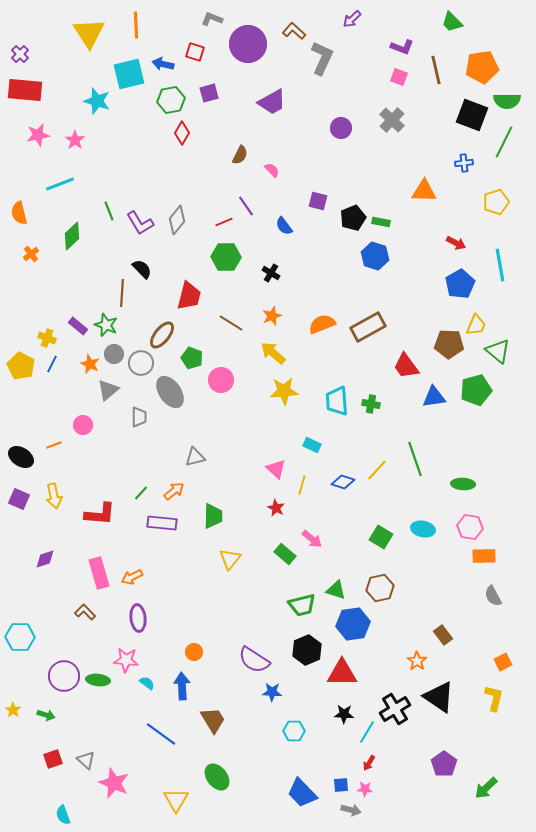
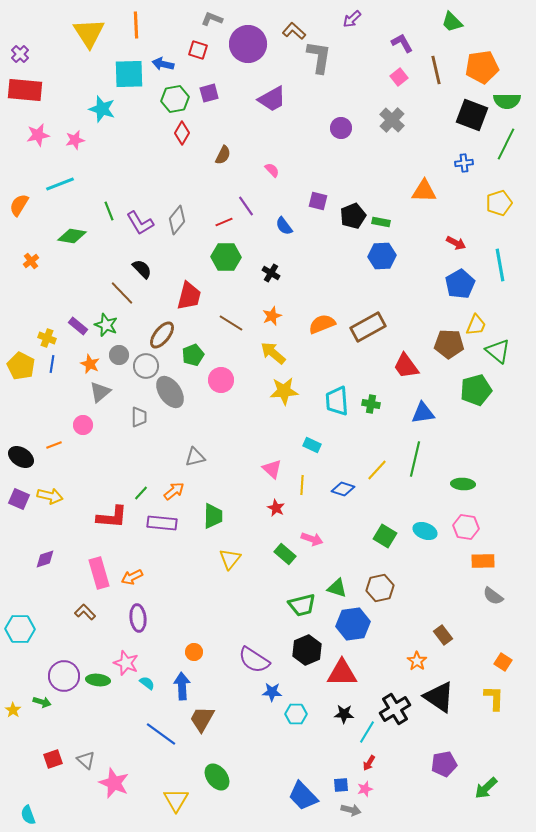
purple L-shape at (402, 47): moved 4 px up; rotated 140 degrees counterclockwise
red square at (195, 52): moved 3 px right, 2 px up
gray L-shape at (322, 58): moved 3 px left, 1 px up; rotated 16 degrees counterclockwise
cyan square at (129, 74): rotated 12 degrees clockwise
pink square at (399, 77): rotated 30 degrees clockwise
green hexagon at (171, 100): moved 4 px right, 1 px up
cyan star at (97, 101): moved 5 px right, 8 px down
purple trapezoid at (272, 102): moved 3 px up
pink star at (75, 140): rotated 24 degrees clockwise
green line at (504, 142): moved 2 px right, 2 px down
brown semicircle at (240, 155): moved 17 px left
yellow pentagon at (496, 202): moved 3 px right, 1 px down
orange semicircle at (19, 213): moved 8 px up; rotated 45 degrees clockwise
black pentagon at (353, 218): moved 2 px up
green diamond at (72, 236): rotated 52 degrees clockwise
orange cross at (31, 254): moved 7 px down
blue hexagon at (375, 256): moved 7 px right; rotated 20 degrees counterclockwise
brown line at (122, 293): rotated 48 degrees counterclockwise
gray circle at (114, 354): moved 5 px right, 1 px down
green pentagon at (192, 358): moved 1 px right, 3 px up; rotated 30 degrees clockwise
gray circle at (141, 363): moved 5 px right, 3 px down
blue line at (52, 364): rotated 18 degrees counterclockwise
gray triangle at (108, 390): moved 8 px left, 2 px down
blue triangle at (434, 397): moved 11 px left, 16 px down
green line at (415, 459): rotated 32 degrees clockwise
pink triangle at (276, 469): moved 4 px left
blue diamond at (343, 482): moved 7 px down
yellow line at (302, 485): rotated 12 degrees counterclockwise
yellow arrow at (54, 496): moved 4 px left; rotated 65 degrees counterclockwise
red L-shape at (100, 514): moved 12 px right, 3 px down
pink hexagon at (470, 527): moved 4 px left
cyan ellipse at (423, 529): moved 2 px right, 2 px down; rotated 10 degrees clockwise
green square at (381, 537): moved 4 px right, 1 px up
pink arrow at (312, 539): rotated 20 degrees counterclockwise
orange rectangle at (484, 556): moved 1 px left, 5 px down
green triangle at (336, 590): moved 1 px right, 2 px up
gray semicircle at (493, 596): rotated 25 degrees counterclockwise
cyan hexagon at (20, 637): moved 8 px up
pink star at (126, 660): moved 3 px down; rotated 15 degrees clockwise
orange square at (503, 662): rotated 30 degrees counterclockwise
yellow L-shape at (494, 698): rotated 12 degrees counterclockwise
green arrow at (46, 715): moved 4 px left, 13 px up
brown trapezoid at (213, 720): moved 11 px left, 1 px up; rotated 120 degrees counterclockwise
cyan hexagon at (294, 731): moved 2 px right, 17 px up
purple pentagon at (444, 764): rotated 25 degrees clockwise
pink star at (365, 789): rotated 21 degrees counterclockwise
blue trapezoid at (302, 793): moved 1 px right, 3 px down
cyan semicircle at (63, 815): moved 35 px left
